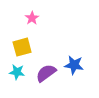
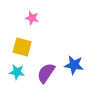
pink star: rotated 24 degrees counterclockwise
yellow square: rotated 30 degrees clockwise
purple semicircle: rotated 20 degrees counterclockwise
